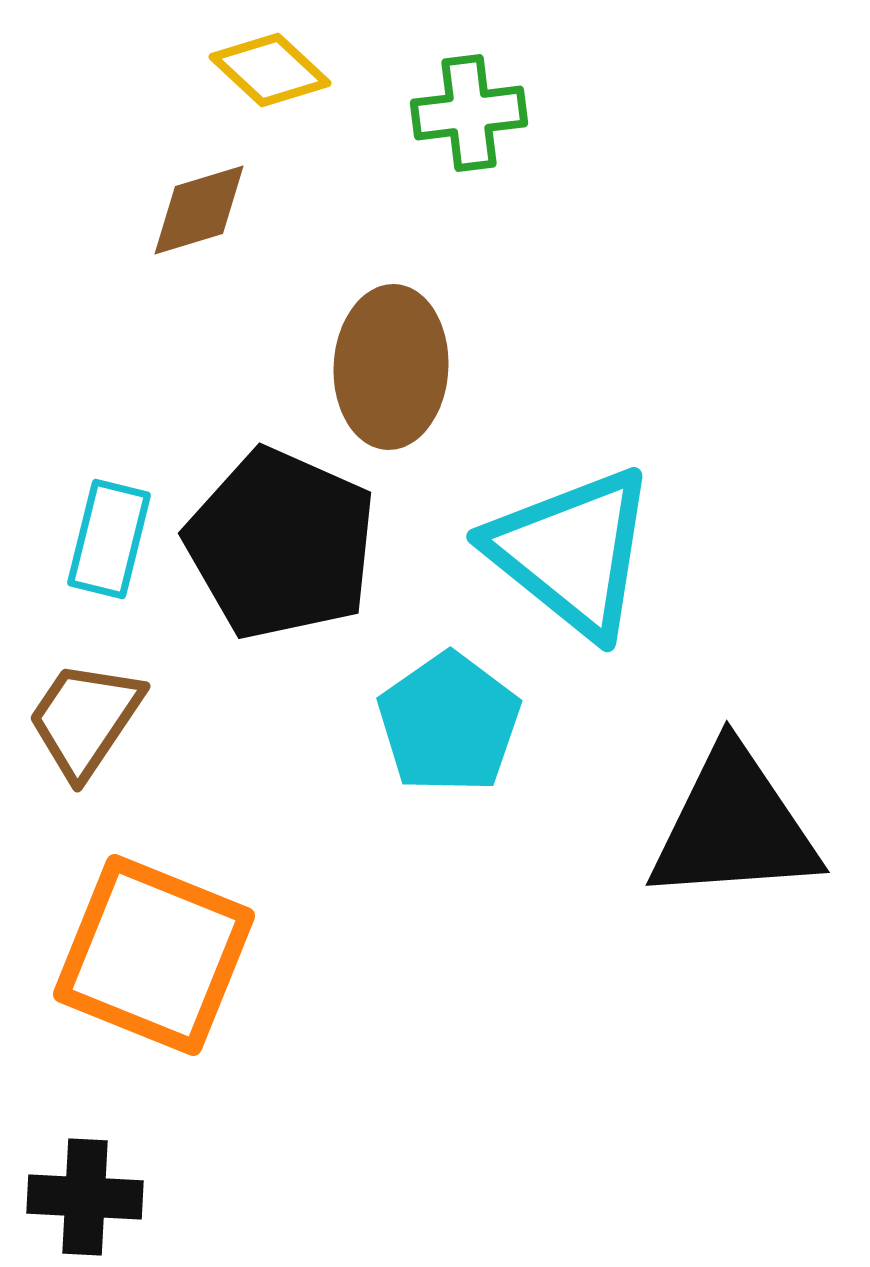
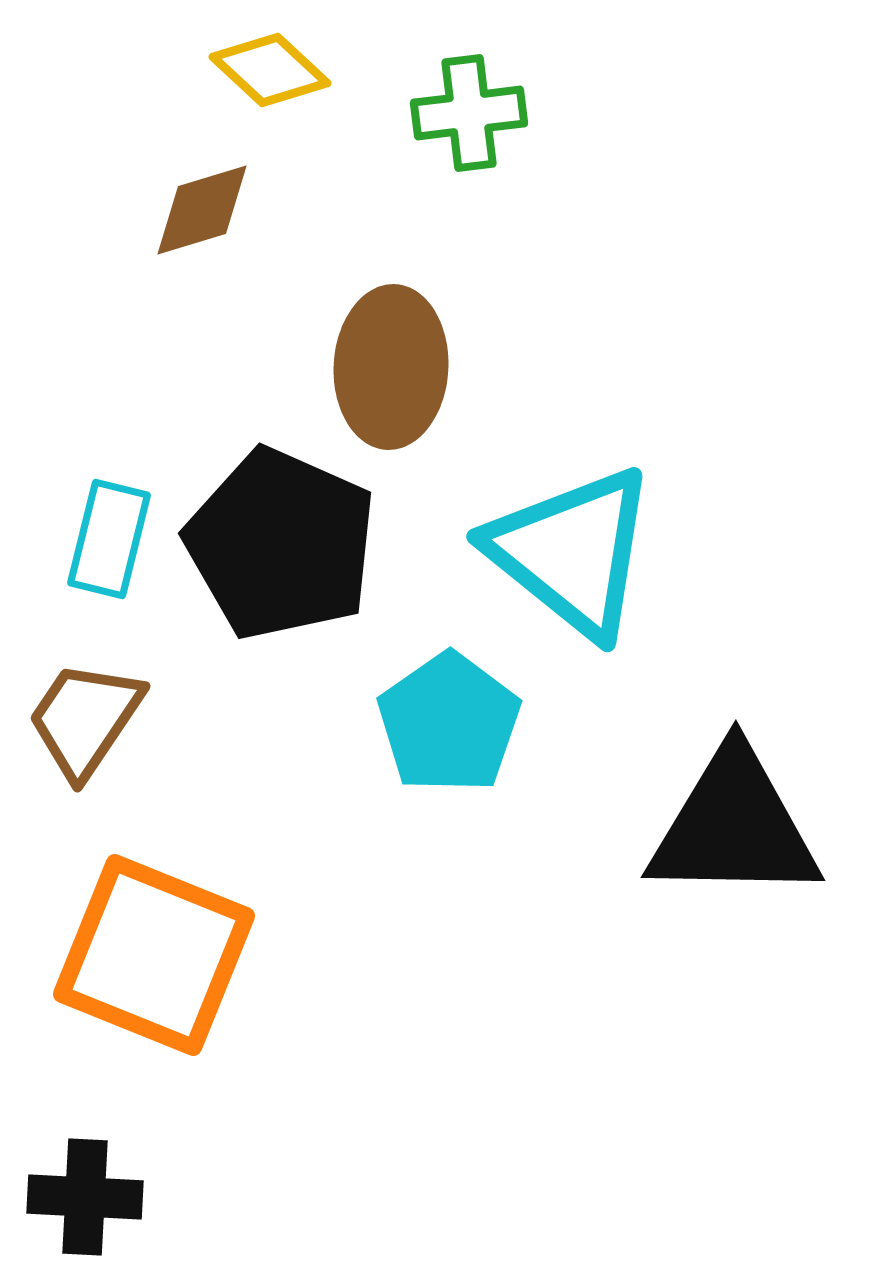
brown diamond: moved 3 px right
black triangle: rotated 5 degrees clockwise
